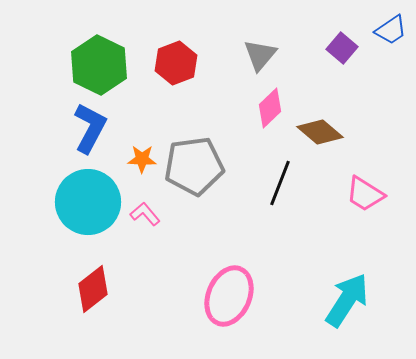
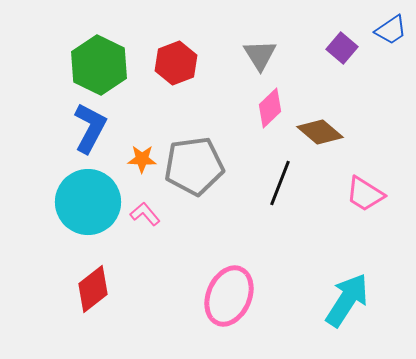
gray triangle: rotated 12 degrees counterclockwise
